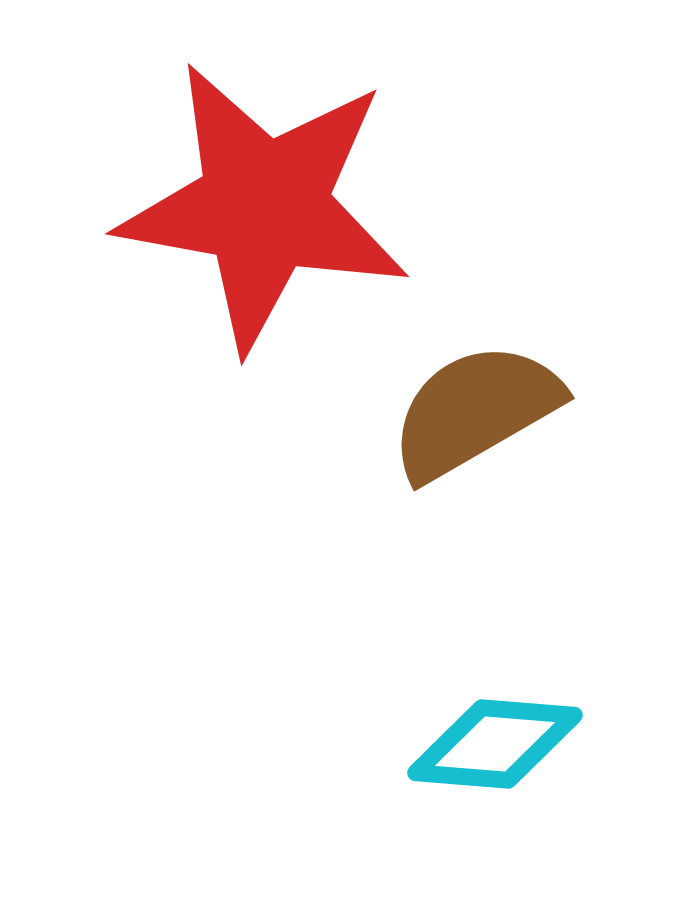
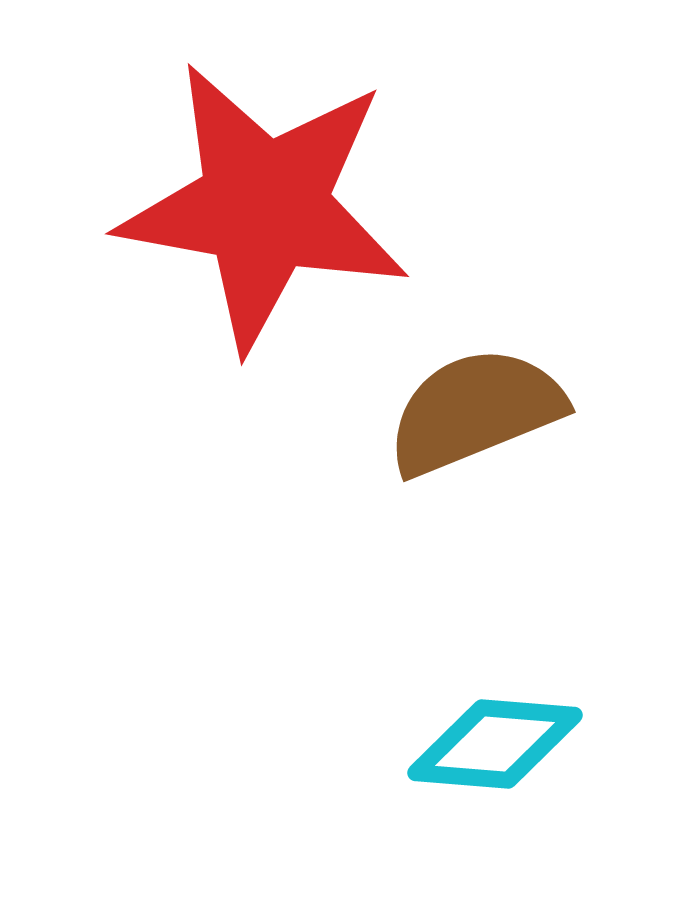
brown semicircle: rotated 8 degrees clockwise
